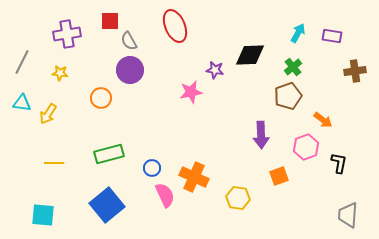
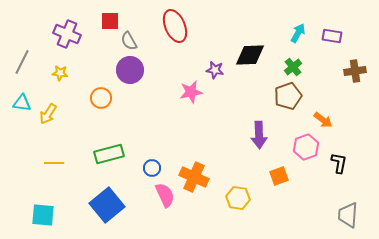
purple cross: rotated 32 degrees clockwise
purple arrow: moved 2 px left
